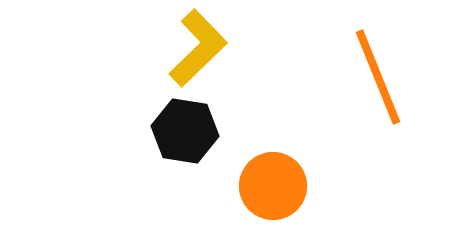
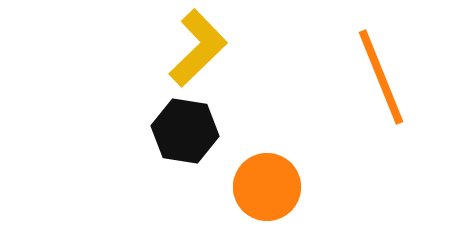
orange line: moved 3 px right
orange circle: moved 6 px left, 1 px down
